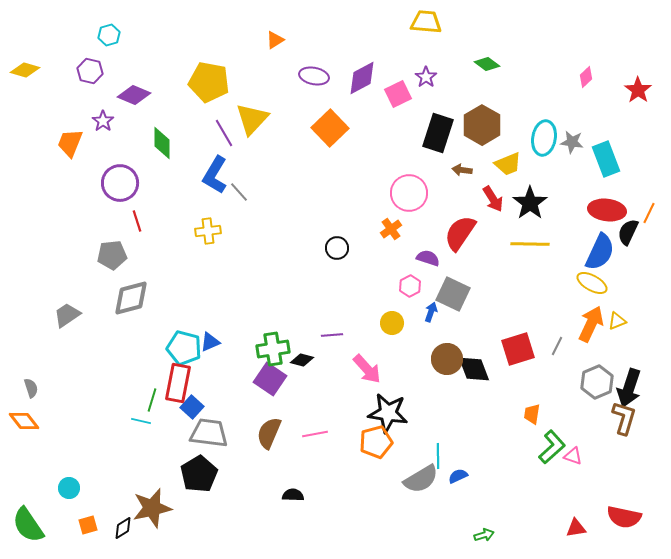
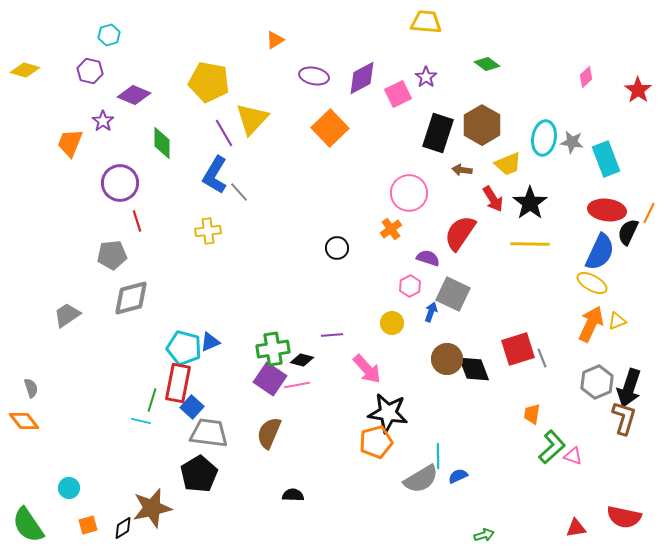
gray line at (557, 346): moved 15 px left, 12 px down; rotated 48 degrees counterclockwise
pink line at (315, 434): moved 18 px left, 49 px up
